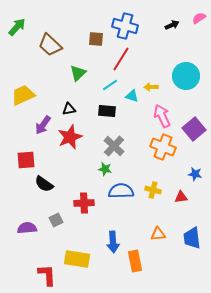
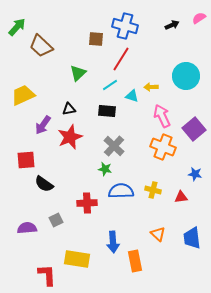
brown trapezoid: moved 9 px left, 1 px down
red cross: moved 3 px right
orange triangle: rotated 49 degrees clockwise
